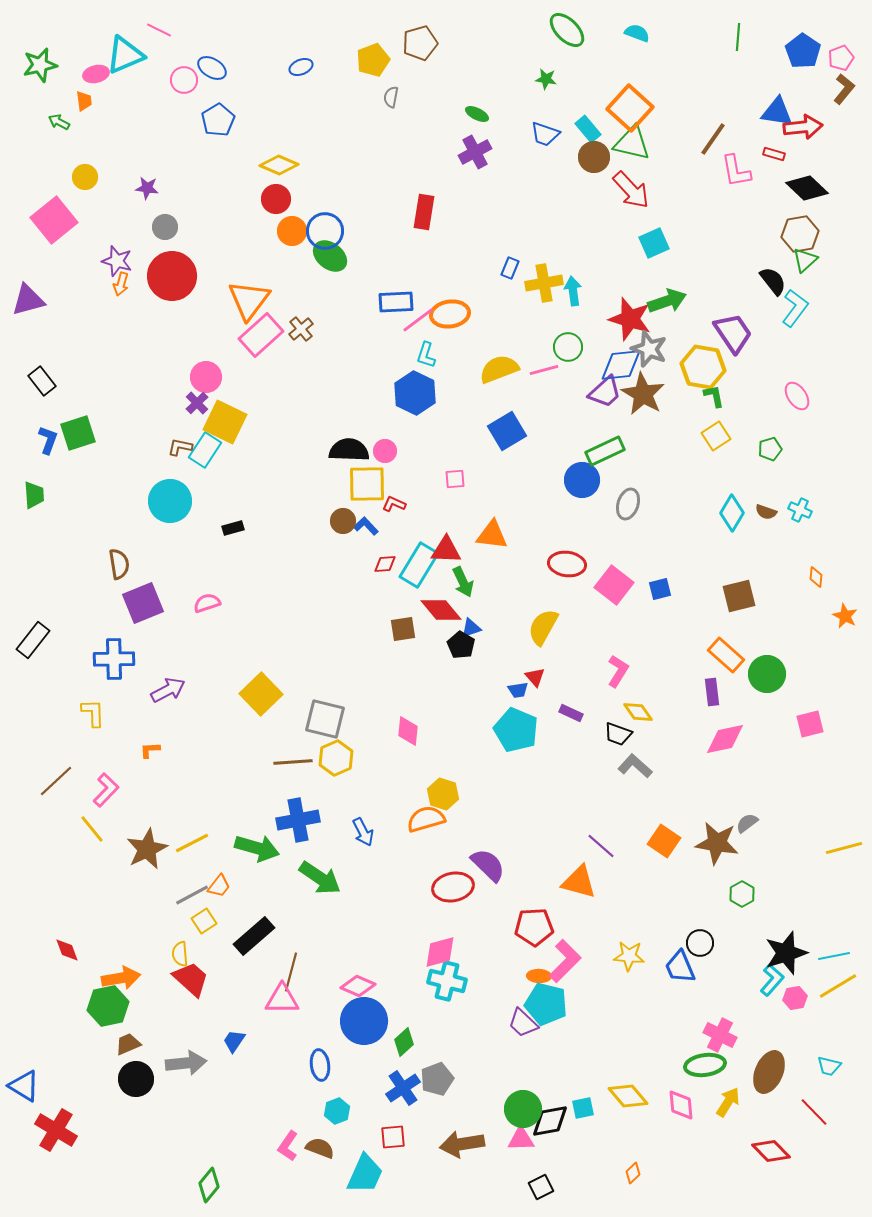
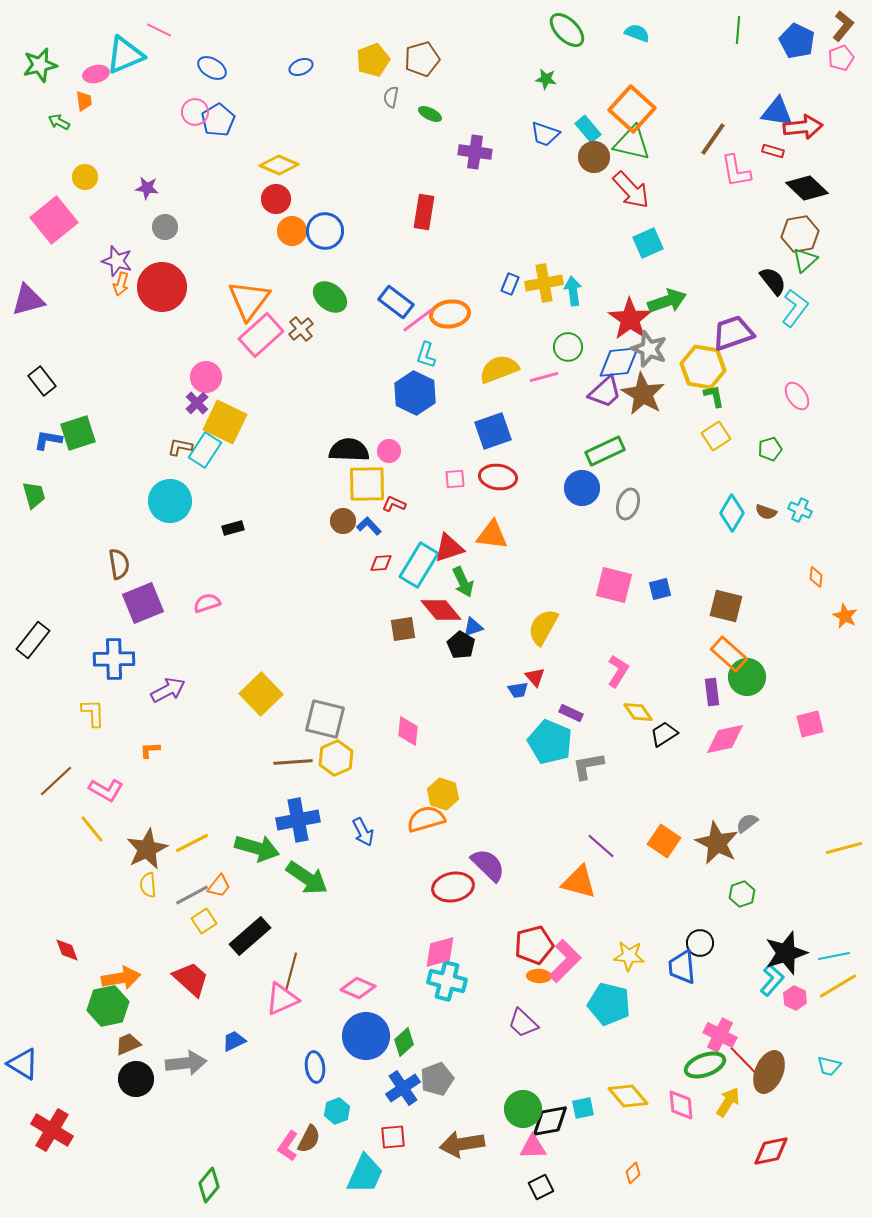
green line at (738, 37): moved 7 px up
brown pentagon at (420, 43): moved 2 px right, 16 px down
blue pentagon at (803, 51): moved 6 px left, 10 px up; rotated 8 degrees counterclockwise
pink circle at (184, 80): moved 11 px right, 32 px down
brown L-shape at (844, 89): moved 1 px left, 63 px up
orange square at (630, 108): moved 2 px right, 1 px down
green ellipse at (477, 114): moved 47 px left
purple cross at (475, 152): rotated 36 degrees clockwise
red rectangle at (774, 154): moved 1 px left, 3 px up
cyan square at (654, 243): moved 6 px left
green ellipse at (330, 256): moved 41 px down
blue rectangle at (510, 268): moved 16 px down
red circle at (172, 276): moved 10 px left, 11 px down
blue rectangle at (396, 302): rotated 40 degrees clockwise
red star at (630, 319): rotated 18 degrees clockwise
purple trapezoid at (733, 333): rotated 75 degrees counterclockwise
blue diamond at (621, 365): moved 2 px left, 3 px up
pink line at (544, 370): moved 7 px down
blue square at (507, 431): moved 14 px left; rotated 12 degrees clockwise
blue L-shape at (48, 440): rotated 100 degrees counterclockwise
pink circle at (385, 451): moved 4 px right
blue circle at (582, 480): moved 8 px down
green trapezoid at (34, 495): rotated 12 degrees counterclockwise
blue L-shape at (366, 526): moved 3 px right
red triangle at (446, 550): moved 3 px right, 2 px up; rotated 20 degrees counterclockwise
red diamond at (385, 564): moved 4 px left, 1 px up
red ellipse at (567, 564): moved 69 px left, 87 px up
pink square at (614, 585): rotated 24 degrees counterclockwise
brown square at (739, 596): moved 13 px left, 10 px down; rotated 28 degrees clockwise
blue triangle at (471, 628): moved 2 px right, 1 px up
orange rectangle at (726, 655): moved 3 px right, 1 px up
green circle at (767, 674): moved 20 px left, 3 px down
cyan pentagon at (516, 730): moved 34 px right, 12 px down
black trapezoid at (618, 734): moved 46 px right; rotated 128 degrees clockwise
gray L-shape at (635, 766): moved 47 px left; rotated 52 degrees counterclockwise
pink L-shape at (106, 790): rotated 76 degrees clockwise
brown star at (717, 843): rotated 18 degrees clockwise
green arrow at (320, 878): moved 13 px left
green hexagon at (742, 894): rotated 10 degrees clockwise
red pentagon at (534, 927): moved 18 px down; rotated 12 degrees counterclockwise
black rectangle at (254, 936): moved 4 px left
yellow semicircle at (180, 954): moved 32 px left, 69 px up
blue trapezoid at (680, 967): moved 2 px right; rotated 18 degrees clockwise
pink diamond at (358, 986): moved 2 px down
pink hexagon at (795, 998): rotated 25 degrees counterclockwise
pink triangle at (282, 999): rotated 24 degrees counterclockwise
cyan pentagon at (546, 1004): moved 63 px right
blue circle at (364, 1021): moved 2 px right, 15 px down
blue trapezoid at (234, 1041): rotated 30 degrees clockwise
blue ellipse at (320, 1065): moved 5 px left, 2 px down
green ellipse at (705, 1065): rotated 12 degrees counterclockwise
blue triangle at (24, 1086): moved 1 px left, 22 px up
red line at (814, 1112): moved 71 px left, 52 px up
red cross at (56, 1130): moved 4 px left
pink triangle at (521, 1139): moved 12 px right, 8 px down
brown semicircle at (320, 1148): moved 11 px left, 9 px up; rotated 96 degrees clockwise
red diamond at (771, 1151): rotated 57 degrees counterclockwise
